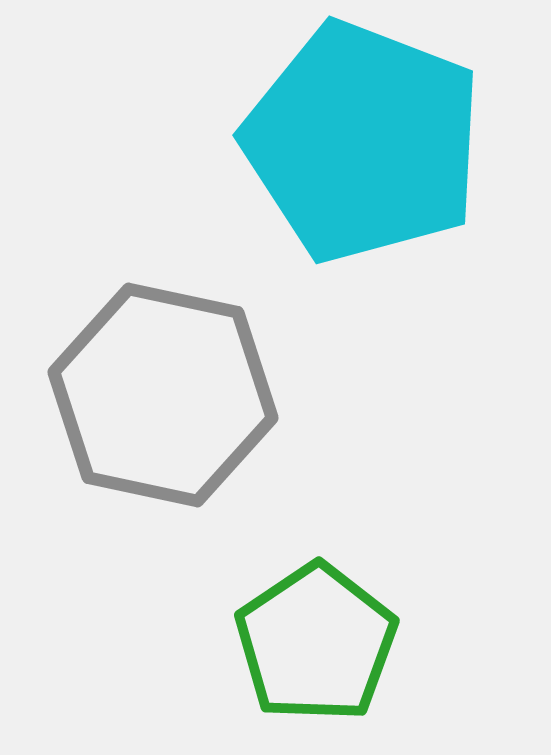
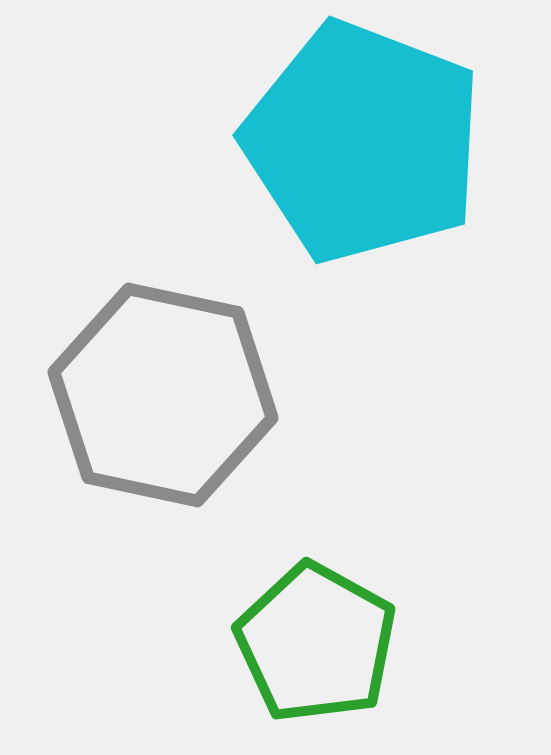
green pentagon: rotated 9 degrees counterclockwise
